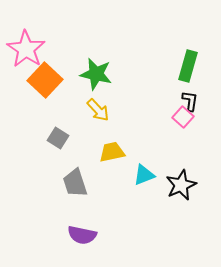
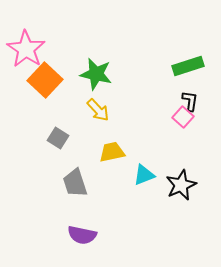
green rectangle: rotated 56 degrees clockwise
